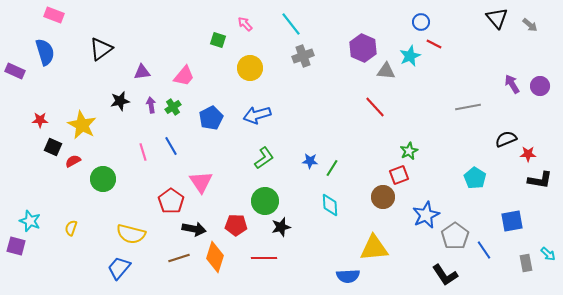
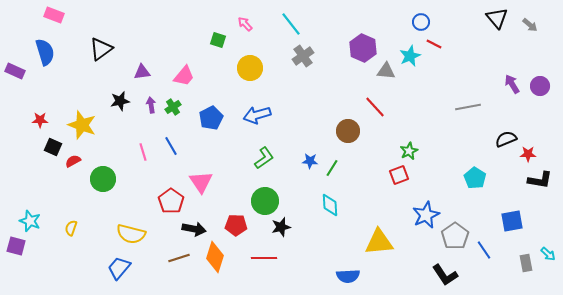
gray cross at (303, 56): rotated 15 degrees counterclockwise
yellow star at (82, 125): rotated 8 degrees counterclockwise
brown circle at (383, 197): moved 35 px left, 66 px up
yellow triangle at (374, 248): moved 5 px right, 6 px up
